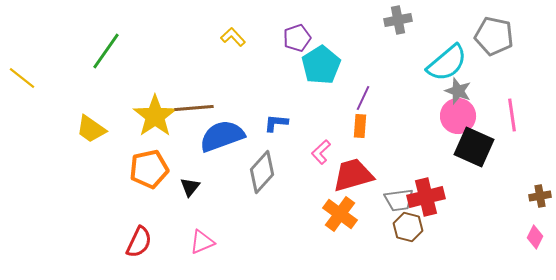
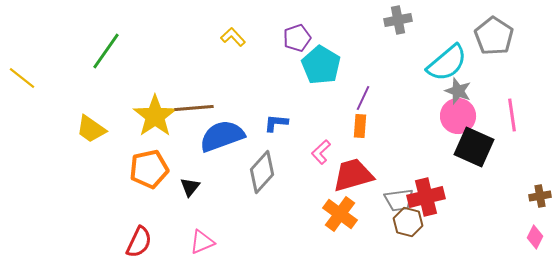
gray pentagon: rotated 21 degrees clockwise
cyan pentagon: rotated 9 degrees counterclockwise
brown hexagon: moved 5 px up
